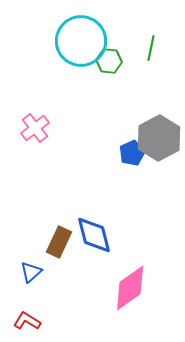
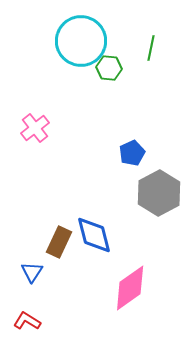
green hexagon: moved 7 px down
gray hexagon: moved 55 px down
blue triangle: moved 1 px right; rotated 15 degrees counterclockwise
